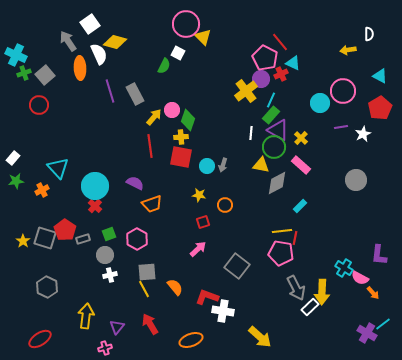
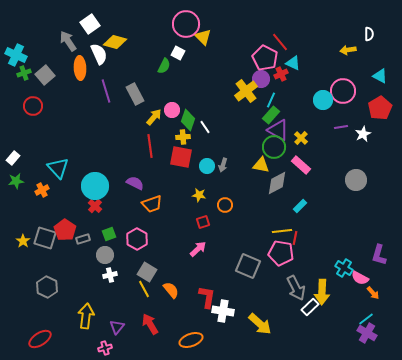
purple line at (110, 91): moved 4 px left
cyan circle at (320, 103): moved 3 px right, 3 px up
red circle at (39, 105): moved 6 px left, 1 px down
white line at (251, 133): moved 46 px left, 6 px up; rotated 40 degrees counterclockwise
yellow cross at (181, 137): moved 2 px right
purple L-shape at (379, 255): rotated 10 degrees clockwise
gray square at (237, 266): moved 11 px right; rotated 15 degrees counterclockwise
gray square at (147, 272): rotated 36 degrees clockwise
orange semicircle at (175, 287): moved 4 px left, 3 px down
red L-shape at (207, 297): rotated 80 degrees clockwise
cyan line at (383, 324): moved 17 px left, 5 px up
yellow arrow at (260, 337): moved 13 px up
